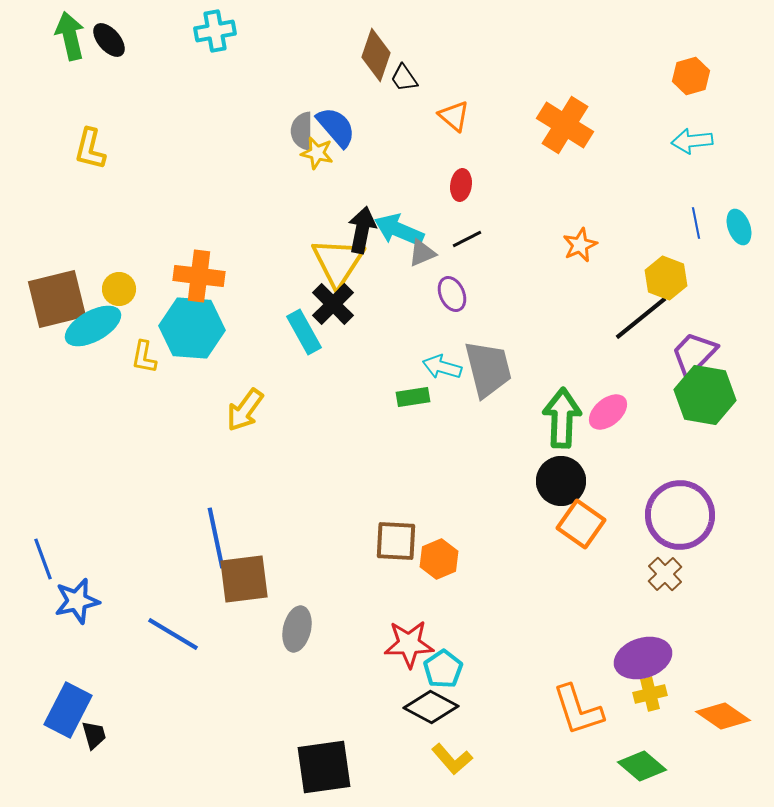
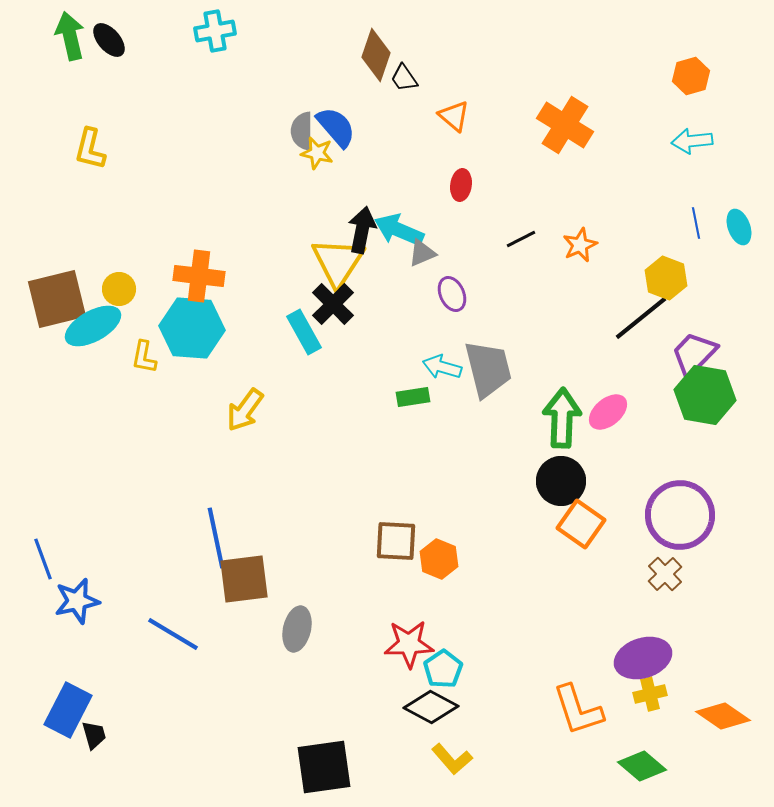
black line at (467, 239): moved 54 px right
orange hexagon at (439, 559): rotated 15 degrees counterclockwise
